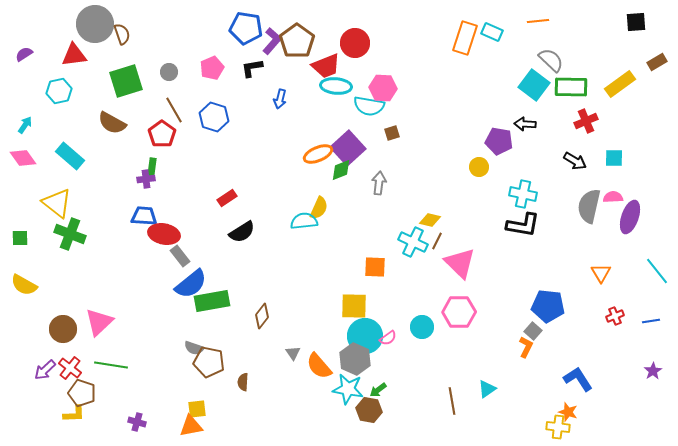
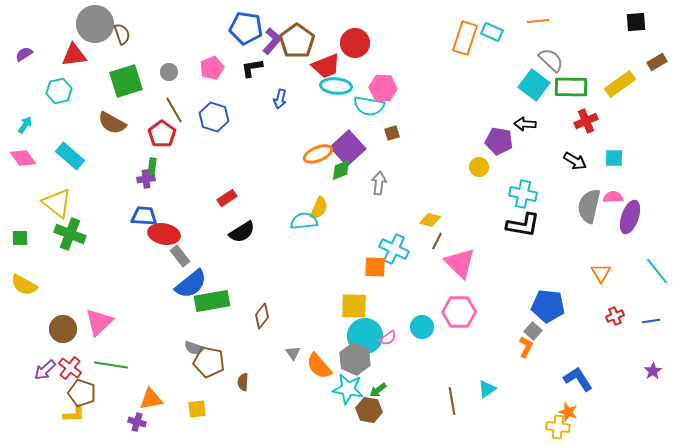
cyan cross at (413, 242): moved 19 px left, 7 px down
orange triangle at (191, 426): moved 40 px left, 27 px up
